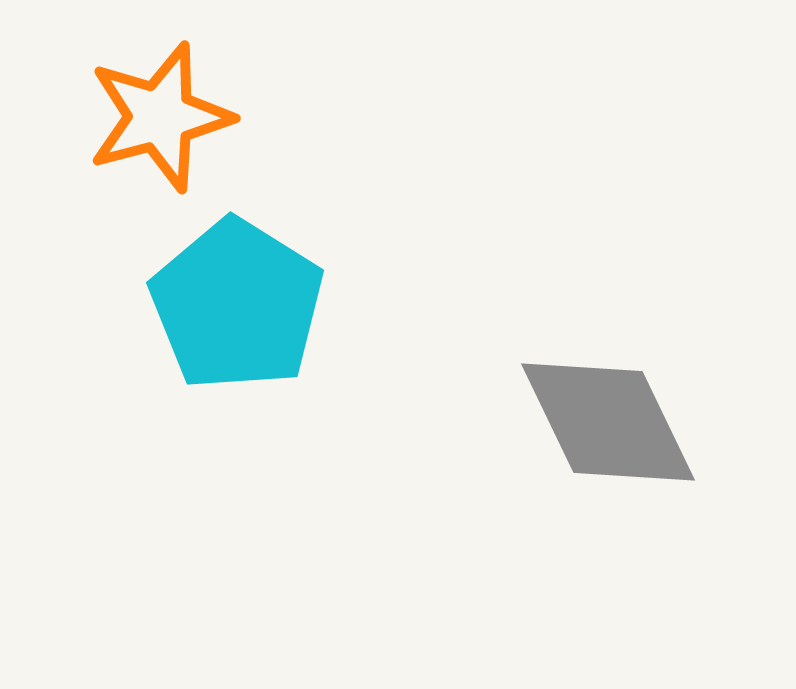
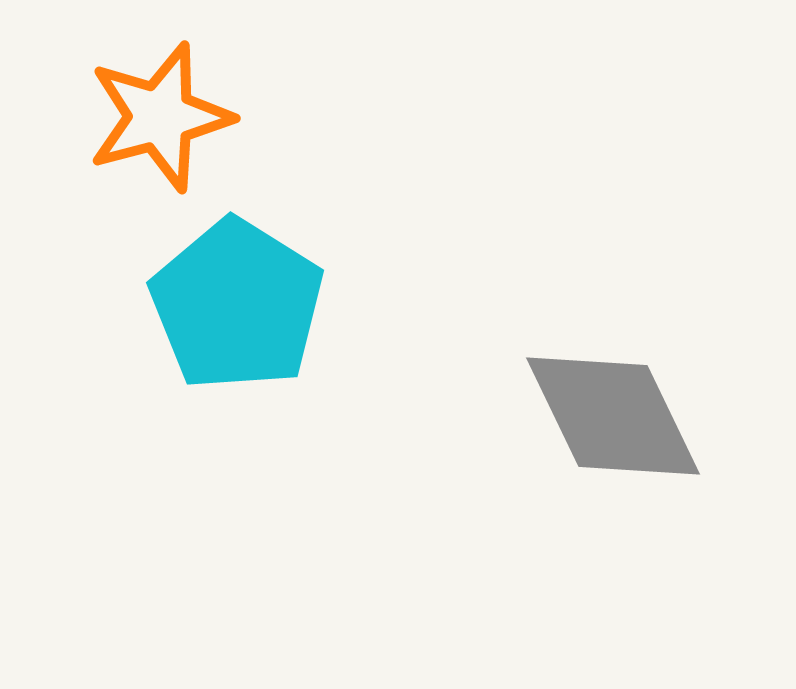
gray diamond: moved 5 px right, 6 px up
